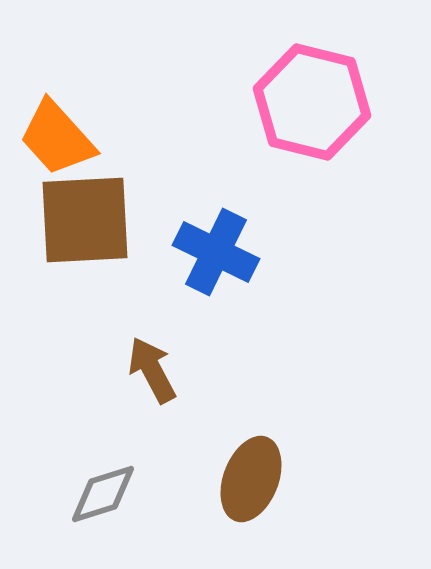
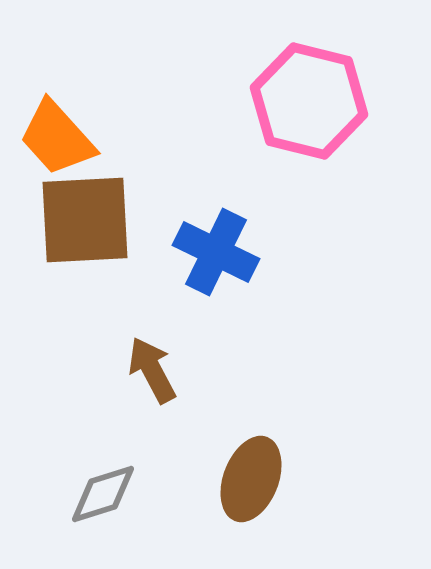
pink hexagon: moved 3 px left, 1 px up
